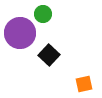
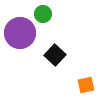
black square: moved 6 px right
orange square: moved 2 px right, 1 px down
